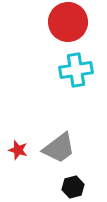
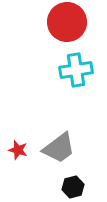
red circle: moved 1 px left
